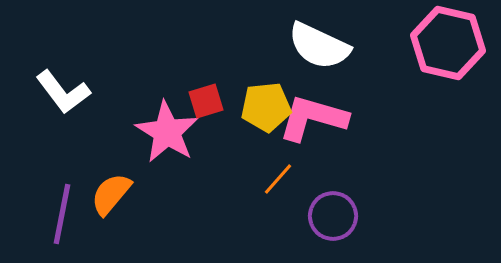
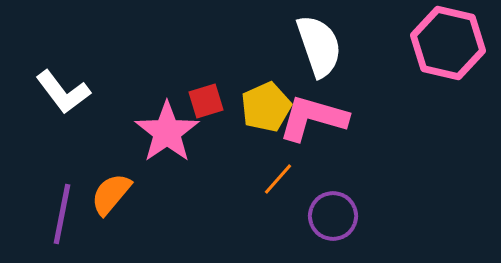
white semicircle: rotated 134 degrees counterclockwise
yellow pentagon: rotated 18 degrees counterclockwise
pink star: rotated 6 degrees clockwise
